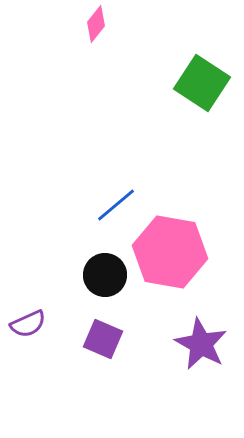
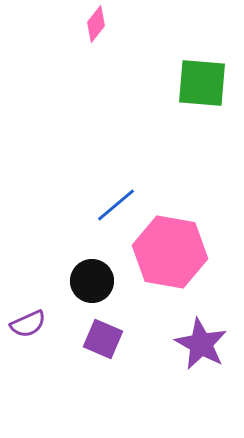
green square: rotated 28 degrees counterclockwise
black circle: moved 13 px left, 6 px down
